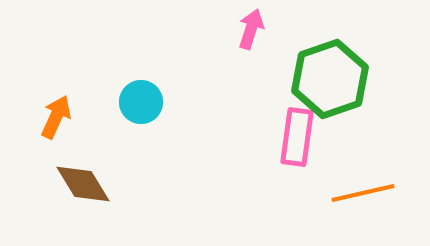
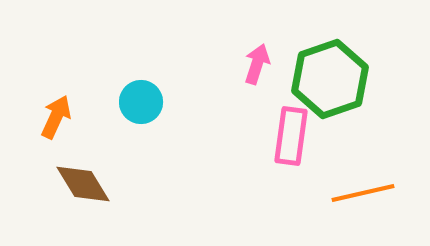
pink arrow: moved 6 px right, 35 px down
pink rectangle: moved 6 px left, 1 px up
